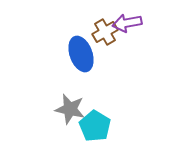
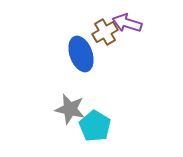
purple arrow: rotated 28 degrees clockwise
